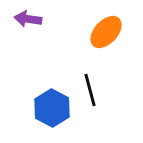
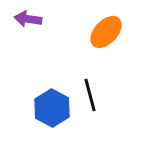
black line: moved 5 px down
